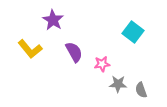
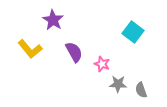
pink star: rotated 28 degrees clockwise
